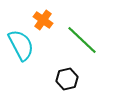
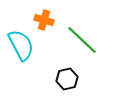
orange cross: moved 1 px right; rotated 18 degrees counterclockwise
